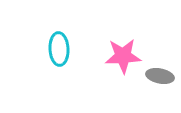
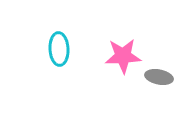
gray ellipse: moved 1 px left, 1 px down
